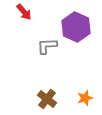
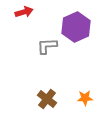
red arrow: rotated 66 degrees counterclockwise
purple hexagon: rotated 12 degrees clockwise
orange star: rotated 14 degrees clockwise
